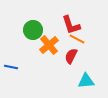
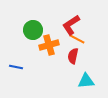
red L-shape: rotated 75 degrees clockwise
orange cross: rotated 24 degrees clockwise
red semicircle: moved 2 px right; rotated 14 degrees counterclockwise
blue line: moved 5 px right
